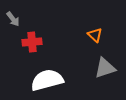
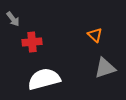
white semicircle: moved 3 px left, 1 px up
